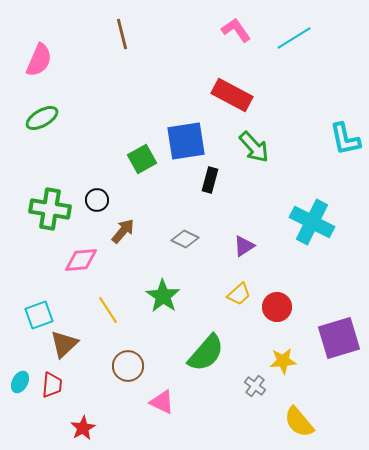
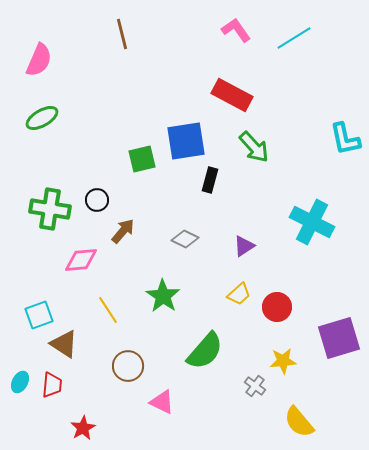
green square: rotated 16 degrees clockwise
brown triangle: rotated 44 degrees counterclockwise
green semicircle: moved 1 px left, 2 px up
